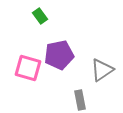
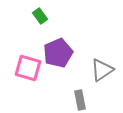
purple pentagon: moved 1 px left, 2 px up; rotated 12 degrees counterclockwise
